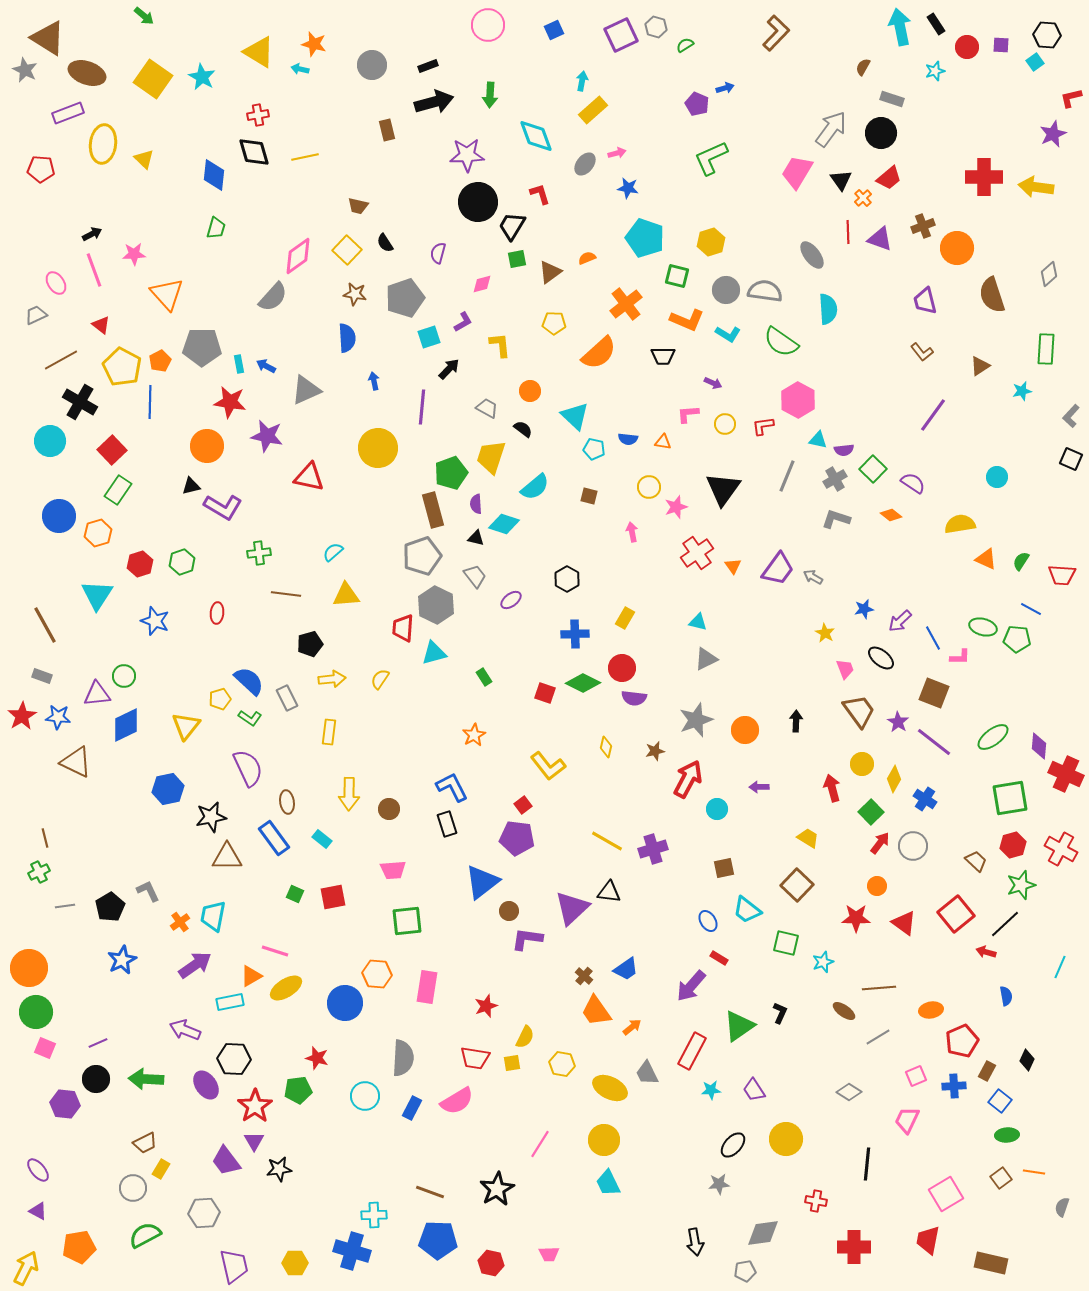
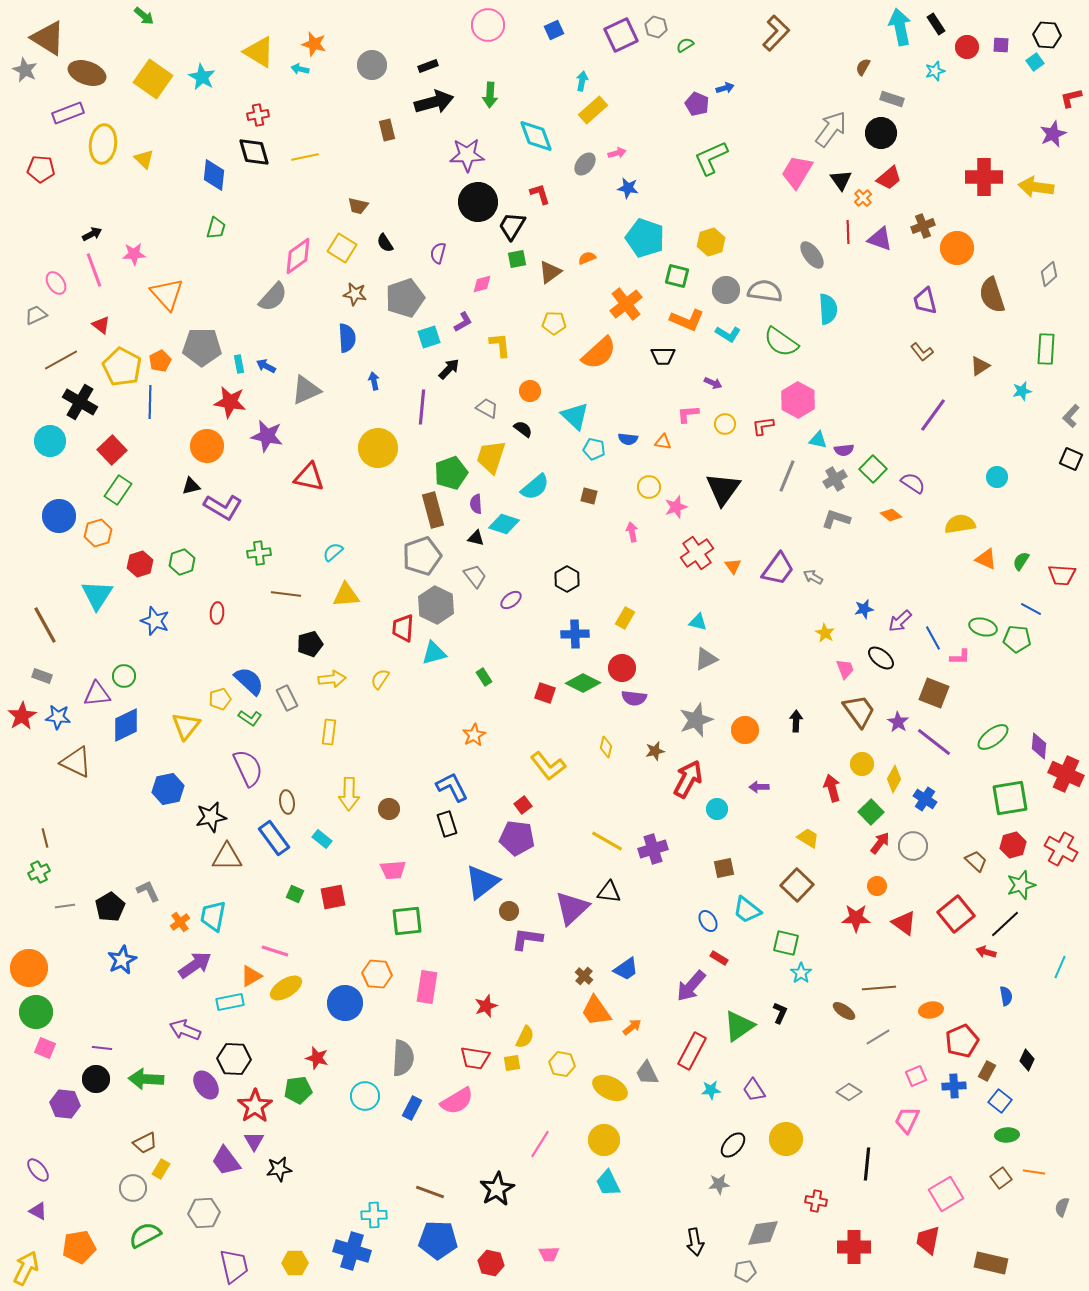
yellow square at (347, 250): moved 5 px left, 2 px up; rotated 12 degrees counterclockwise
cyan star at (823, 962): moved 22 px left, 11 px down; rotated 15 degrees counterclockwise
purple line at (98, 1043): moved 4 px right, 5 px down; rotated 30 degrees clockwise
